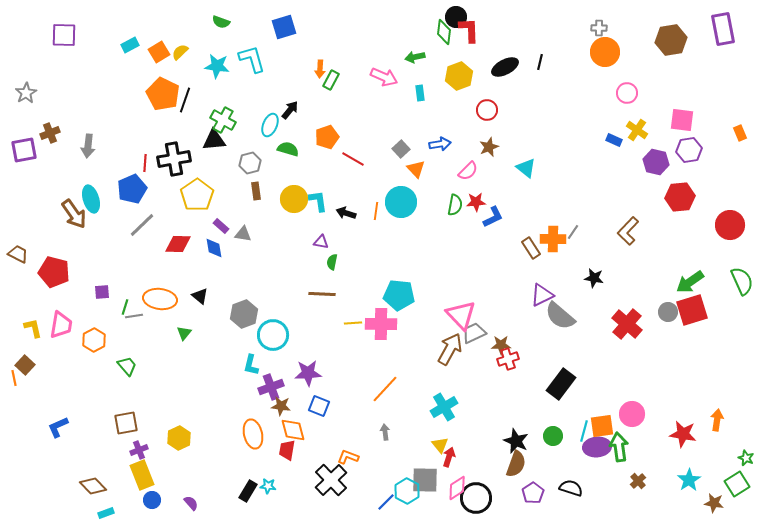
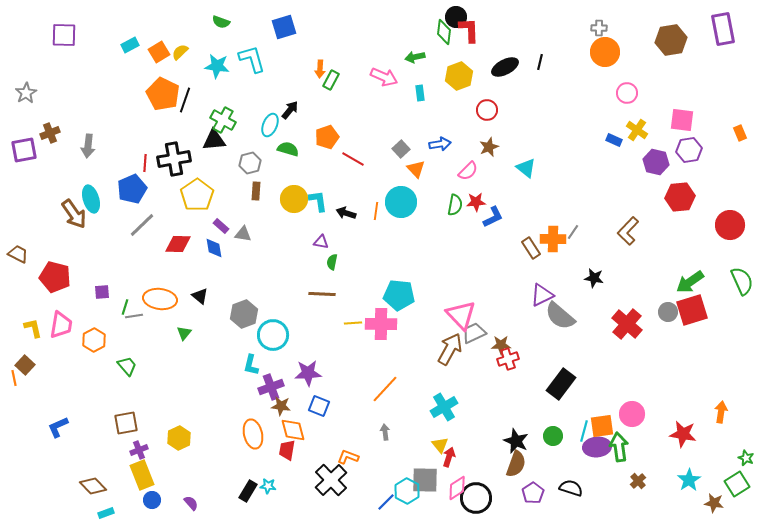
brown rectangle at (256, 191): rotated 12 degrees clockwise
red pentagon at (54, 272): moved 1 px right, 5 px down
orange arrow at (717, 420): moved 4 px right, 8 px up
